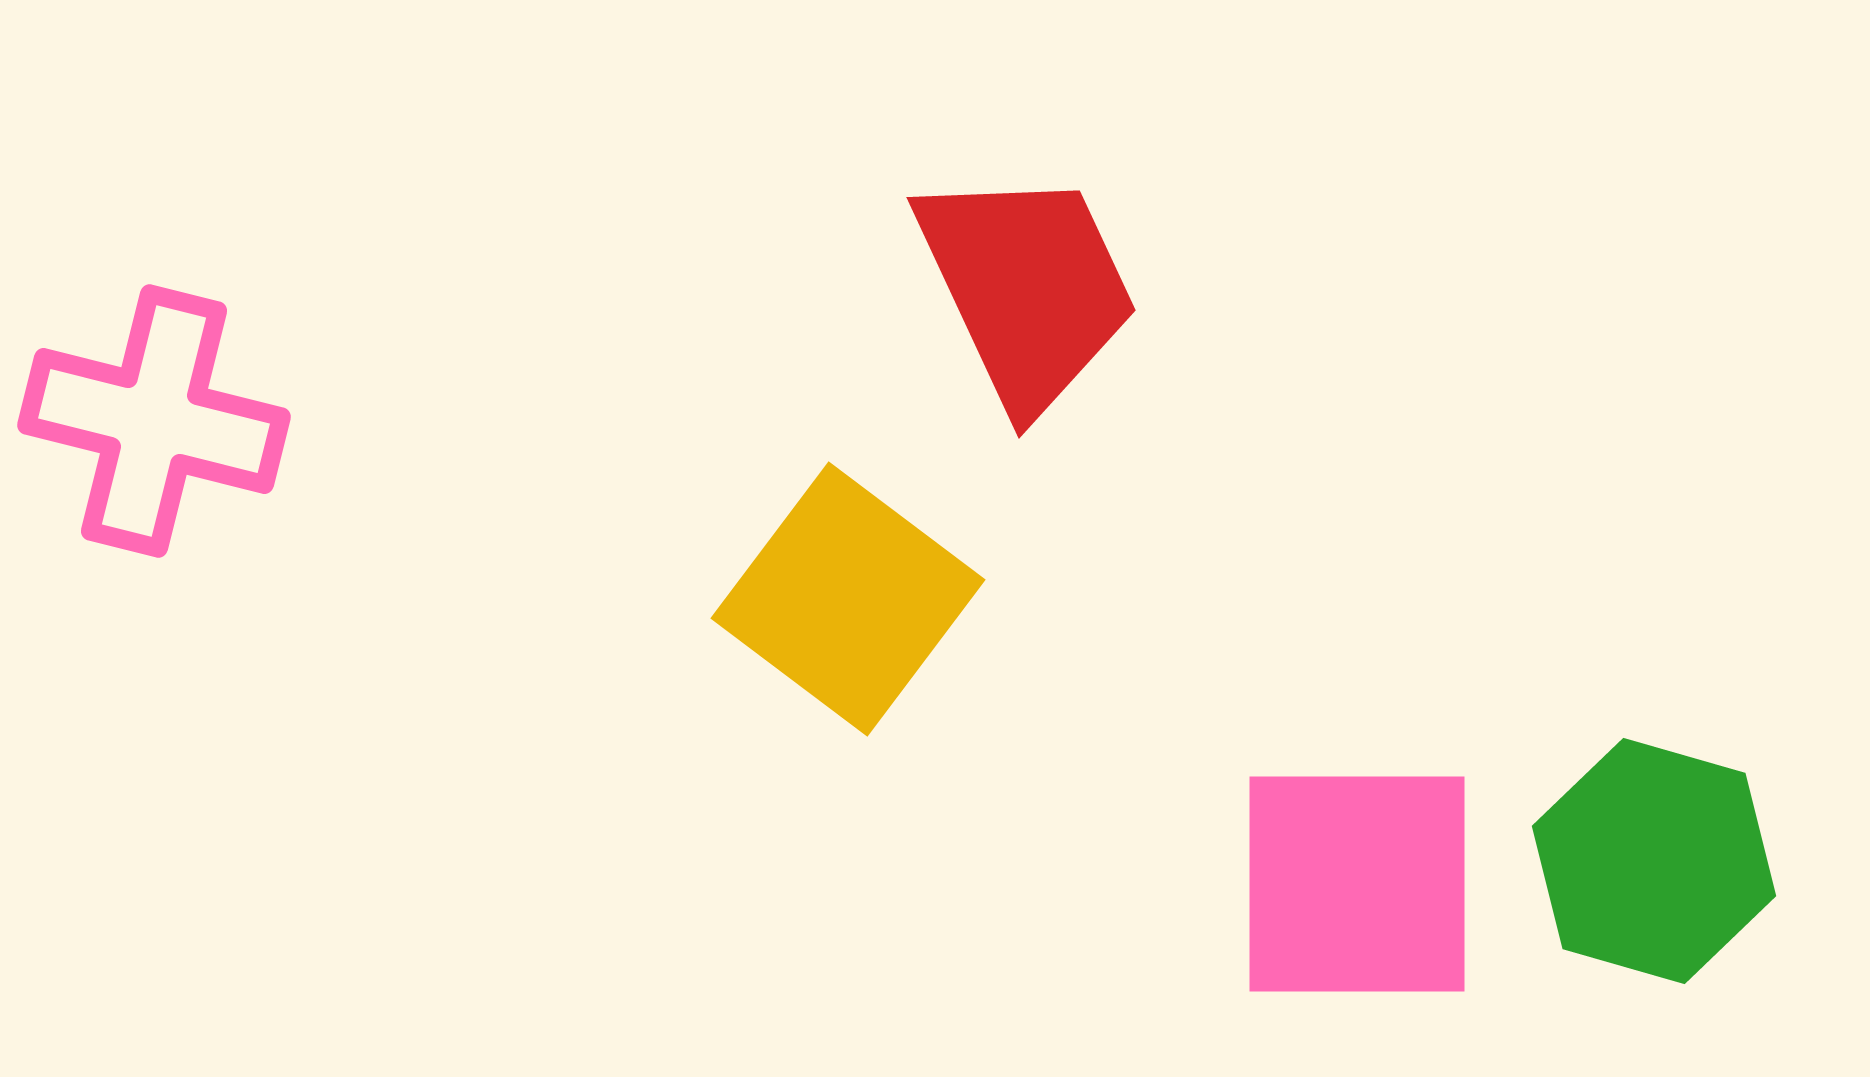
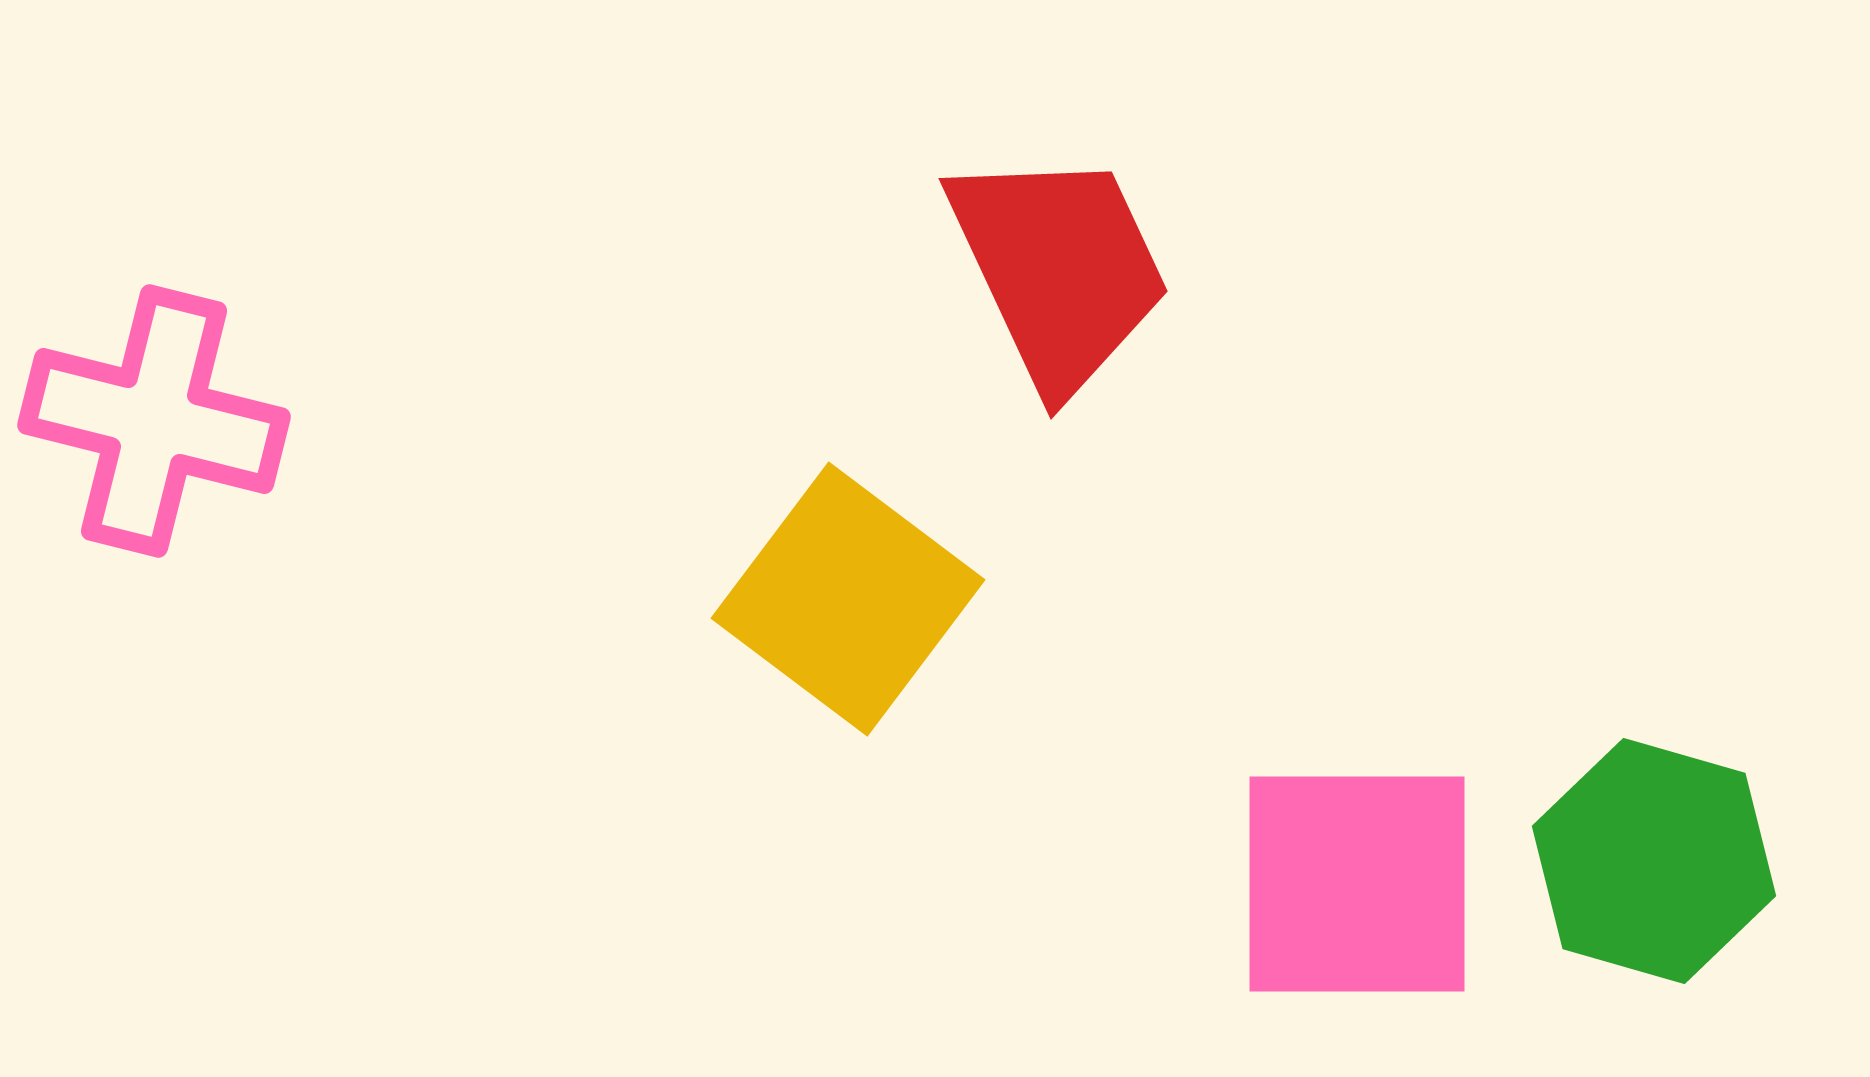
red trapezoid: moved 32 px right, 19 px up
